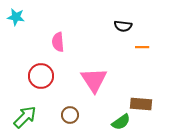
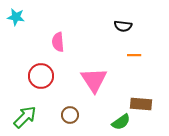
orange line: moved 8 px left, 8 px down
